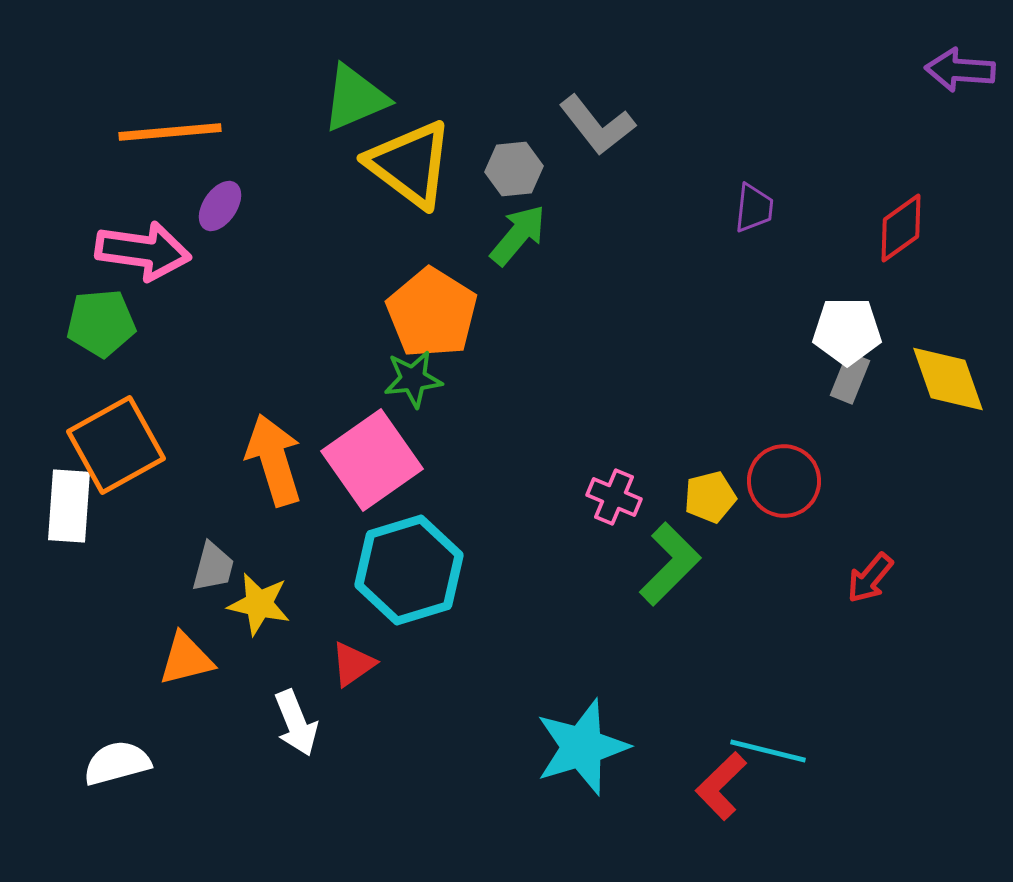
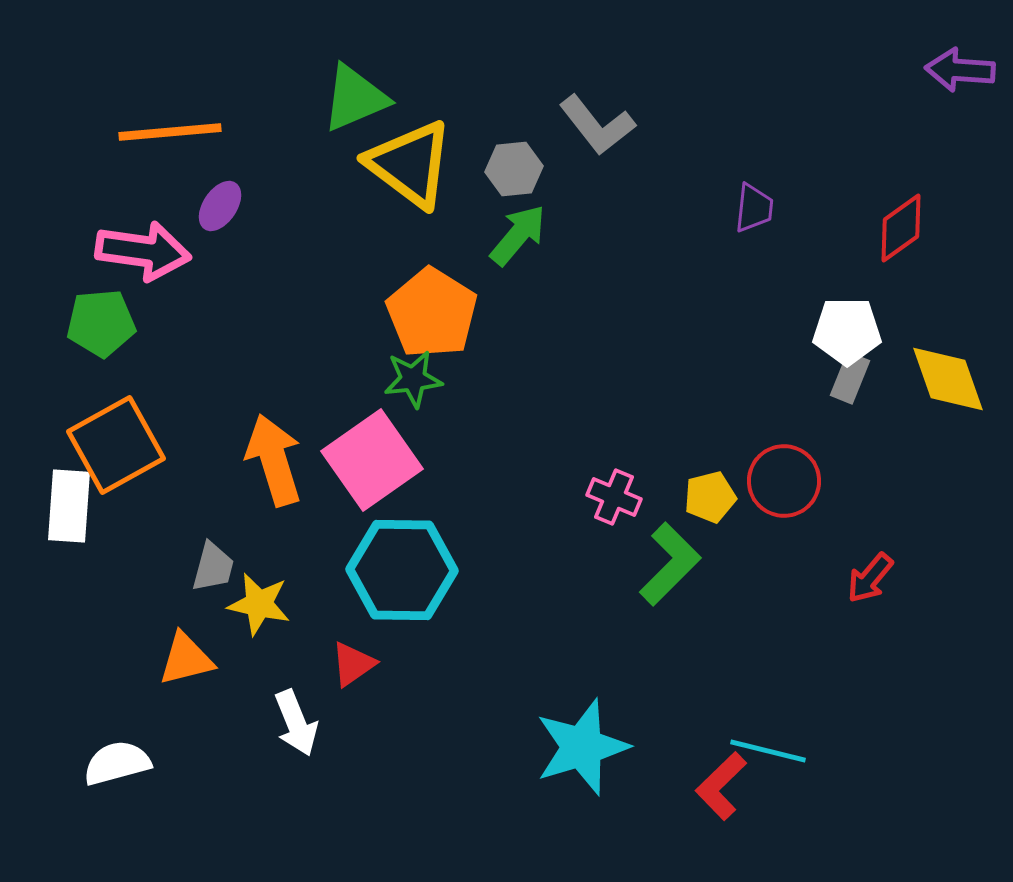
cyan hexagon: moved 7 px left; rotated 18 degrees clockwise
